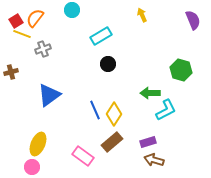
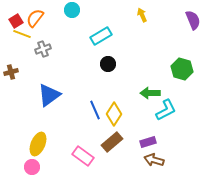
green hexagon: moved 1 px right, 1 px up
